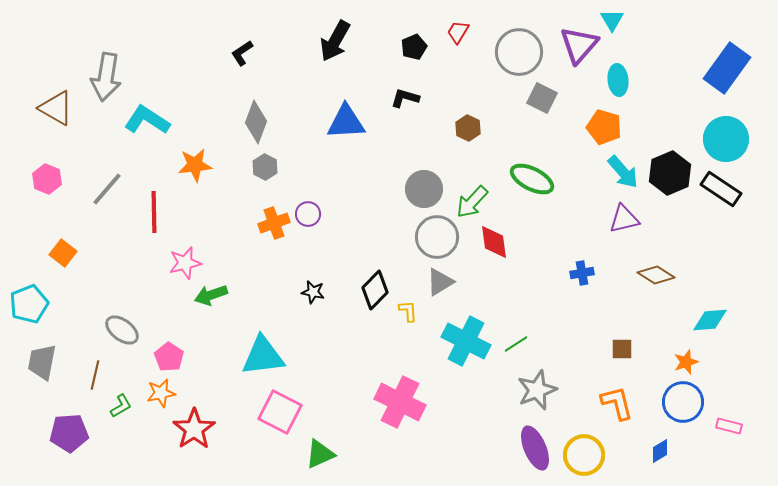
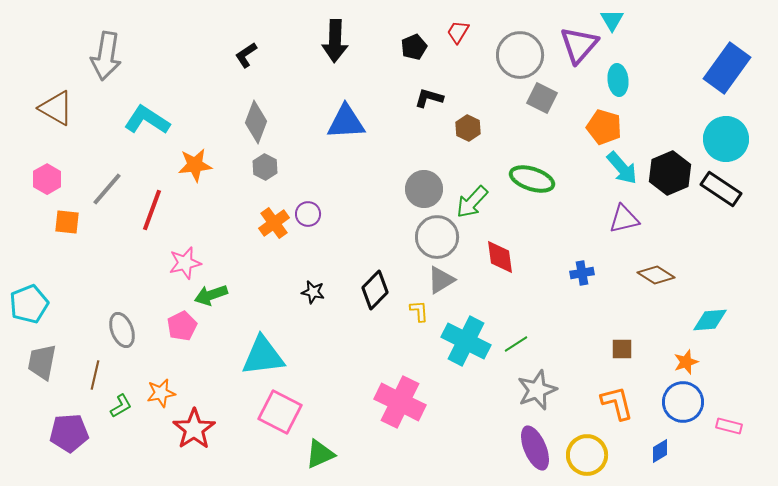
black arrow at (335, 41): rotated 27 degrees counterclockwise
gray circle at (519, 52): moved 1 px right, 3 px down
black L-shape at (242, 53): moved 4 px right, 2 px down
gray arrow at (106, 77): moved 21 px up
black L-shape at (405, 98): moved 24 px right
cyan arrow at (623, 172): moved 1 px left, 4 px up
pink hexagon at (47, 179): rotated 8 degrees clockwise
green ellipse at (532, 179): rotated 9 degrees counterclockwise
red line at (154, 212): moved 2 px left, 2 px up; rotated 21 degrees clockwise
orange cross at (274, 223): rotated 16 degrees counterclockwise
red diamond at (494, 242): moved 6 px right, 15 px down
orange square at (63, 253): moved 4 px right, 31 px up; rotated 32 degrees counterclockwise
gray triangle at (440, 282): moved 1 px right, 2 px up
yellow L-shape at (408, 311): moved 11 px right
gray ellipse at (122, 330): rotated 32 degrees clockwise
pink pentagon at (169, 357): moved 13 px right, 31 px up; rotated 12 degrees clockwise
yellow circle at (584, 455): moved 3 px right
